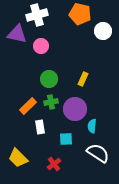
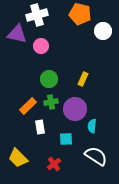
white semicircle: moved 2 px left, 3 px down
